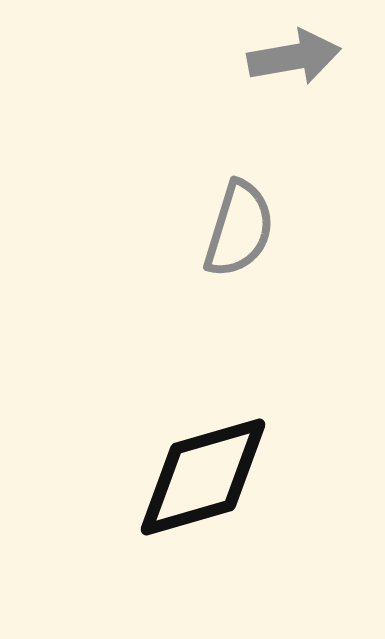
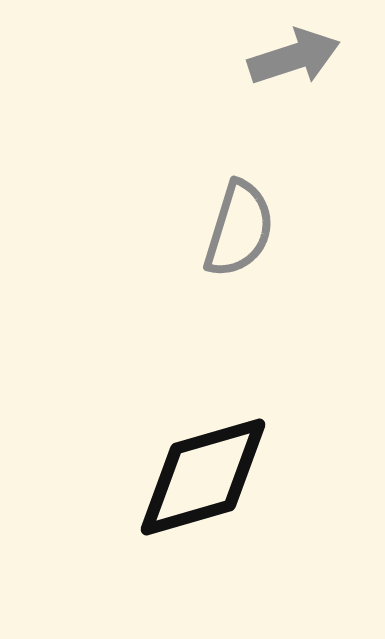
gray arrow: rotated 8 degrees counterclockwise
